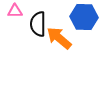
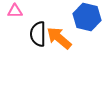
blue hexagon: moved 3 px right; rotated 12 degrees clockwise
black semicircle: moved 10 px down
